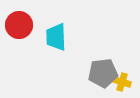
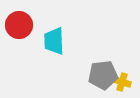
cyan trapezoid: moved 2 px left, 4 px down
gray pentagon: moved 2 px down
